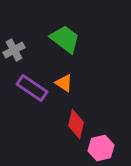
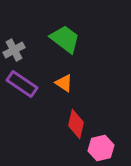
purple rectangle: moved 10 px left, 4 px up
